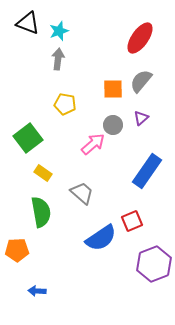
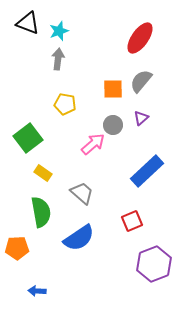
blue rectangle: rotated 12 degrees clockwise
blue semicircle: moved 22 px left
orange pentagon: moved 2 px up
